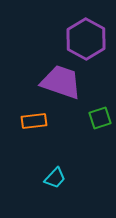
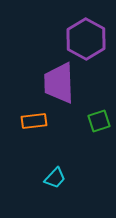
purple trapezoid: moved 2 px left, 1 px down; rotated 111 degrees counterclockwise
green square: moved 1 px left, 3 px down
